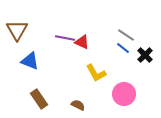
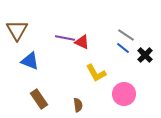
brown semicircle: rotated 56 degrees clockwise
